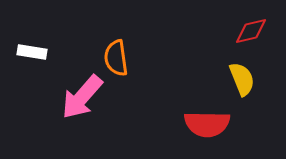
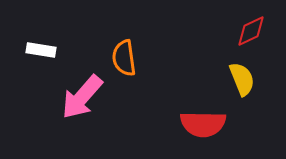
red diamond: rotated 12 degrees counterclockwise
white rectangle: moved 9 px right, 2 px up
orange semicircle: moved 8 px right
red semicircle: moved 4 px left
